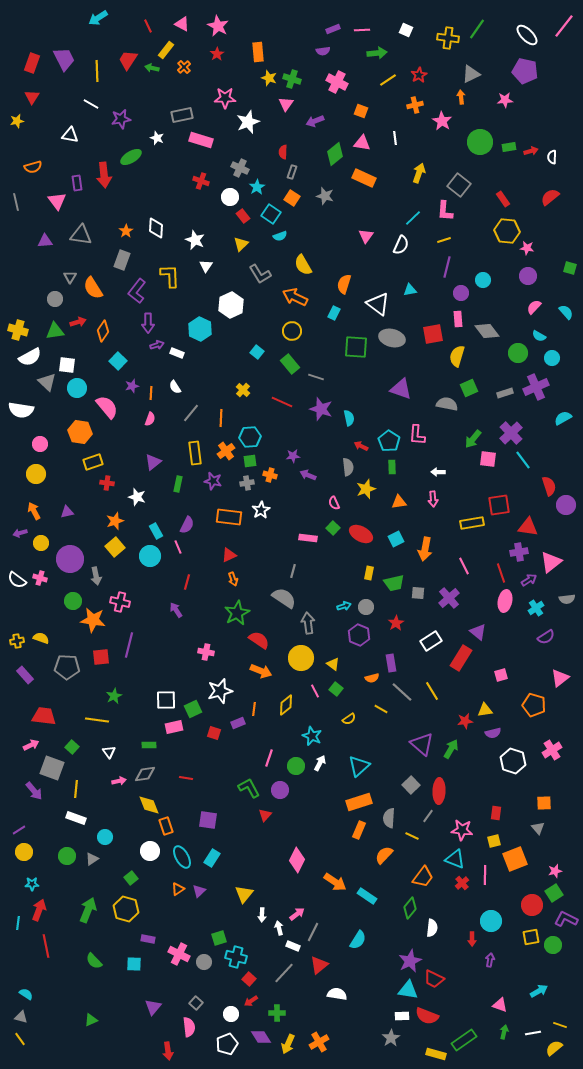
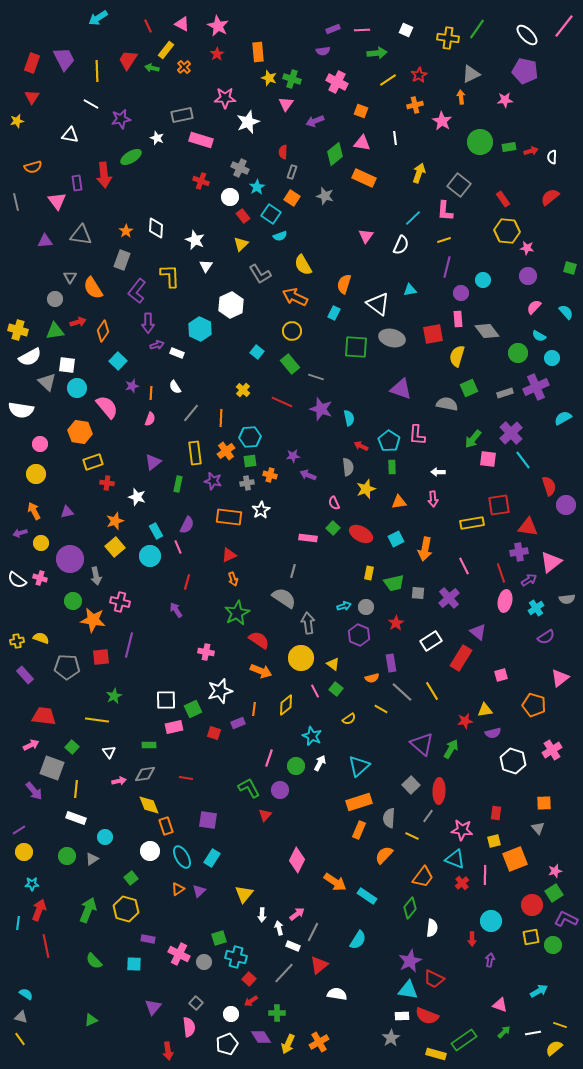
green arrow at (504, 1032): rotated 32 degrees clockwise
